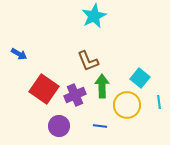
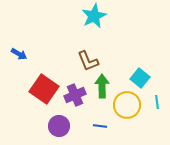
cyan line: moved 2 px left
